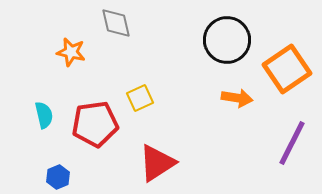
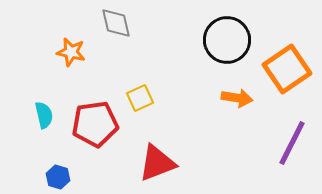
red triangle: rotated 12 degrees clockwise
blue hexagon: rotated 20 degrees counterclockwise
